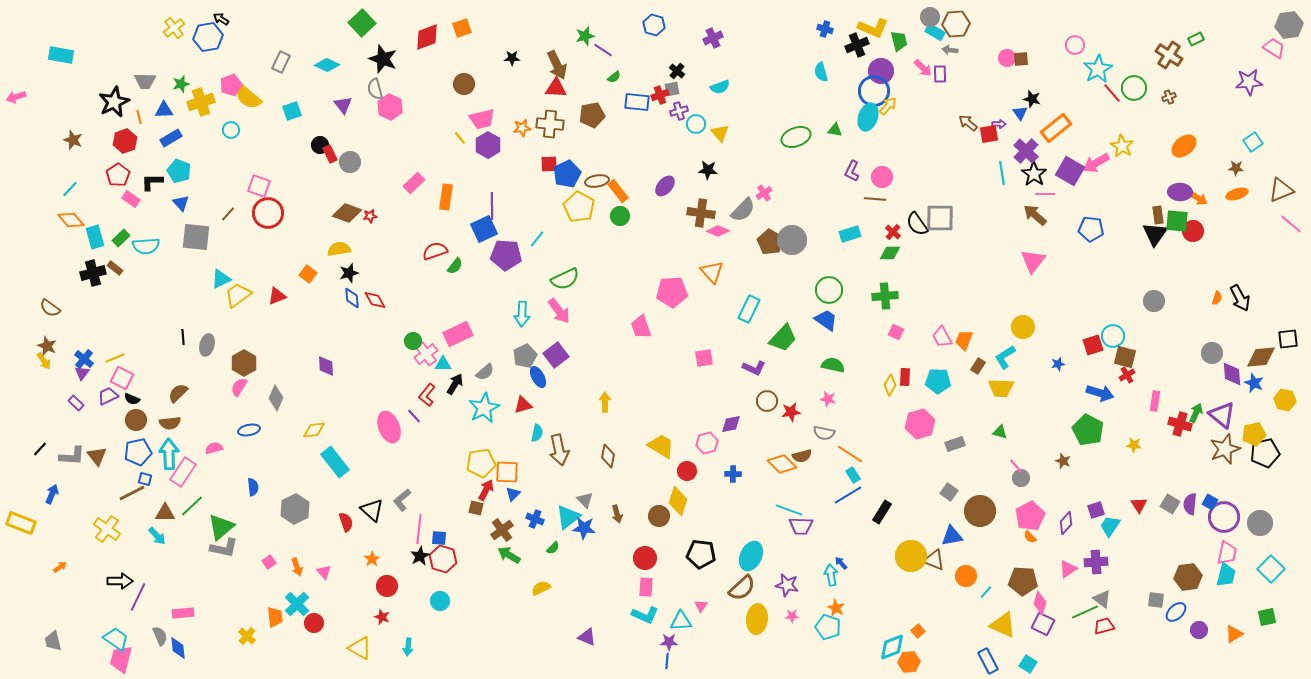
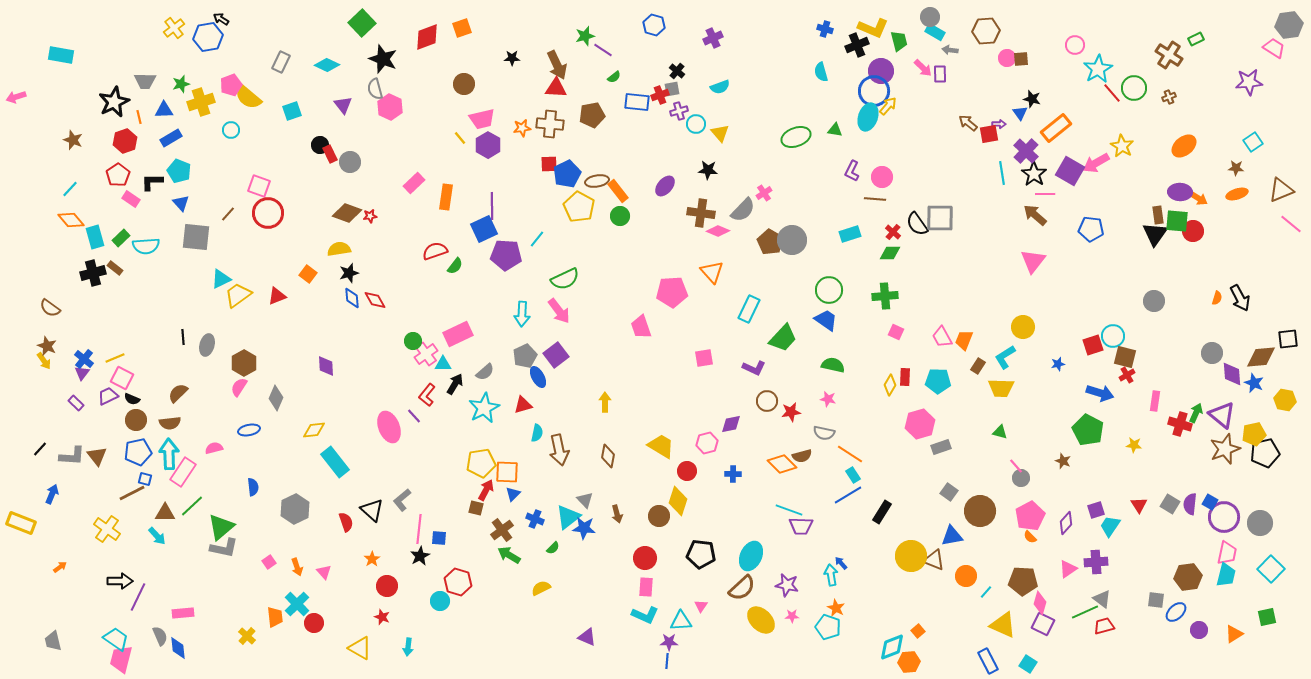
brown hexagon at (956, 24): moved 30 px right, 7 px down
gray rectangle at (955, 444): moved 14 px left, 3 px down
red hexagon at (443, 559): moved 15 px right, 23 px down
yellow ellipse at (757, 619): moved 4 px right, 1 px down; rotated 52 degrees counterclockwise
